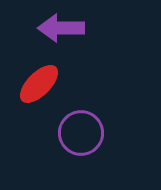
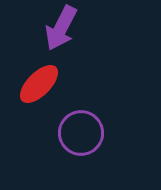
purple arrow: rotated 63 degrees counterclockwise
